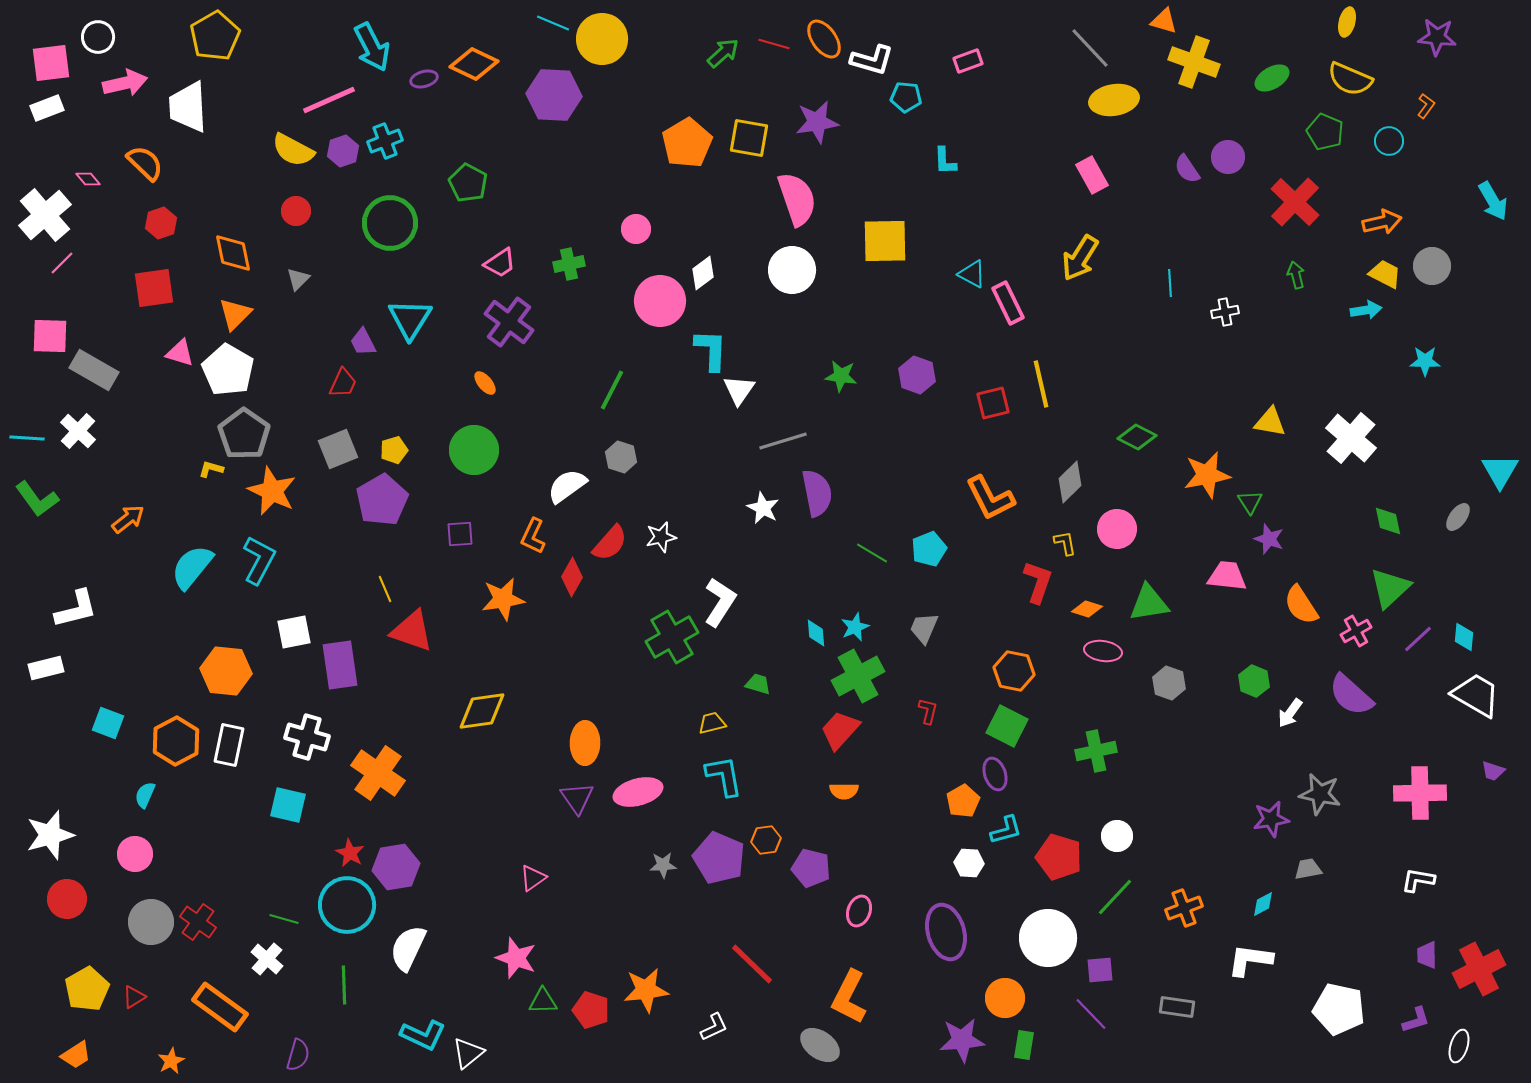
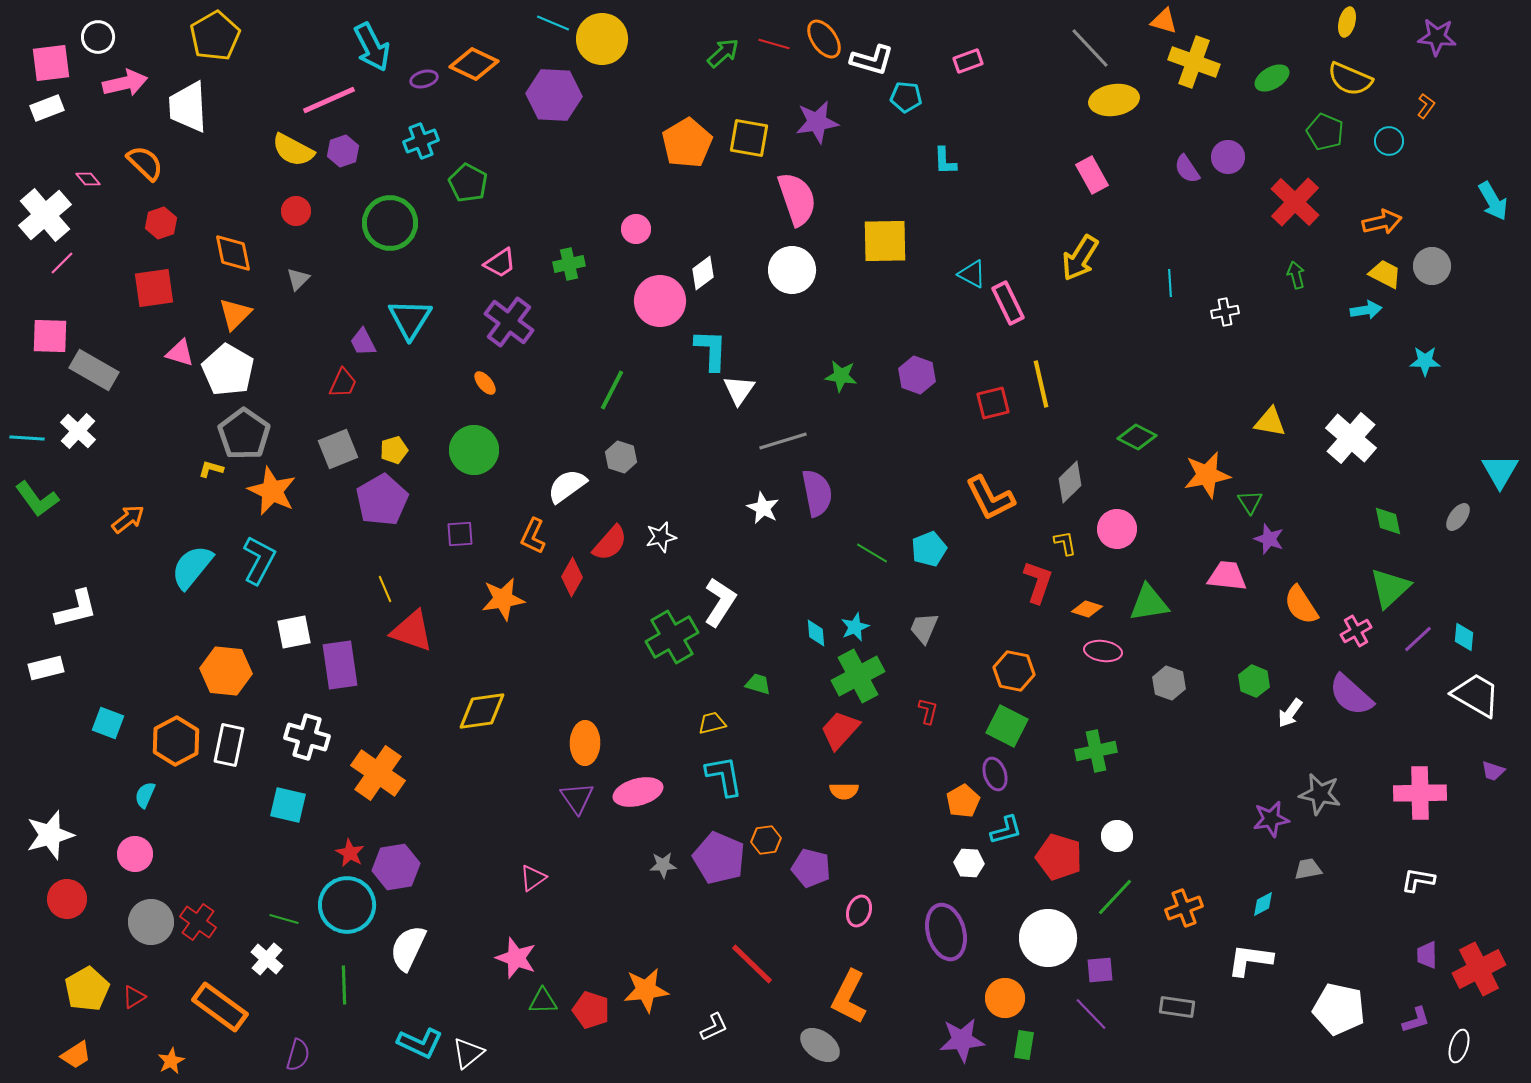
cyan cross at (385, 141): moved 36 px right
cyan L-shape at (423, 1035): moved 3 px left, 8 px down
